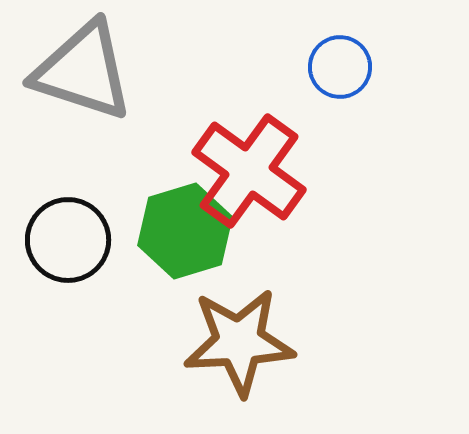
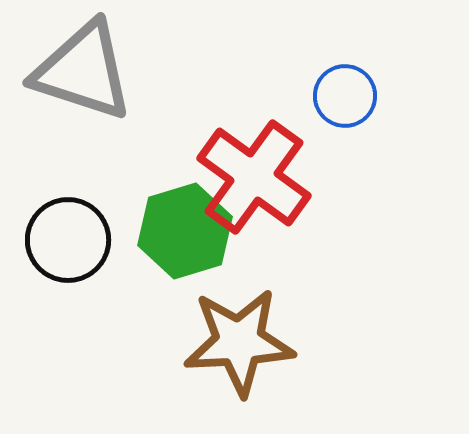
blue circle: moved 5 px right, 29 px down
red cross: moved 5 px right, 6 px down
